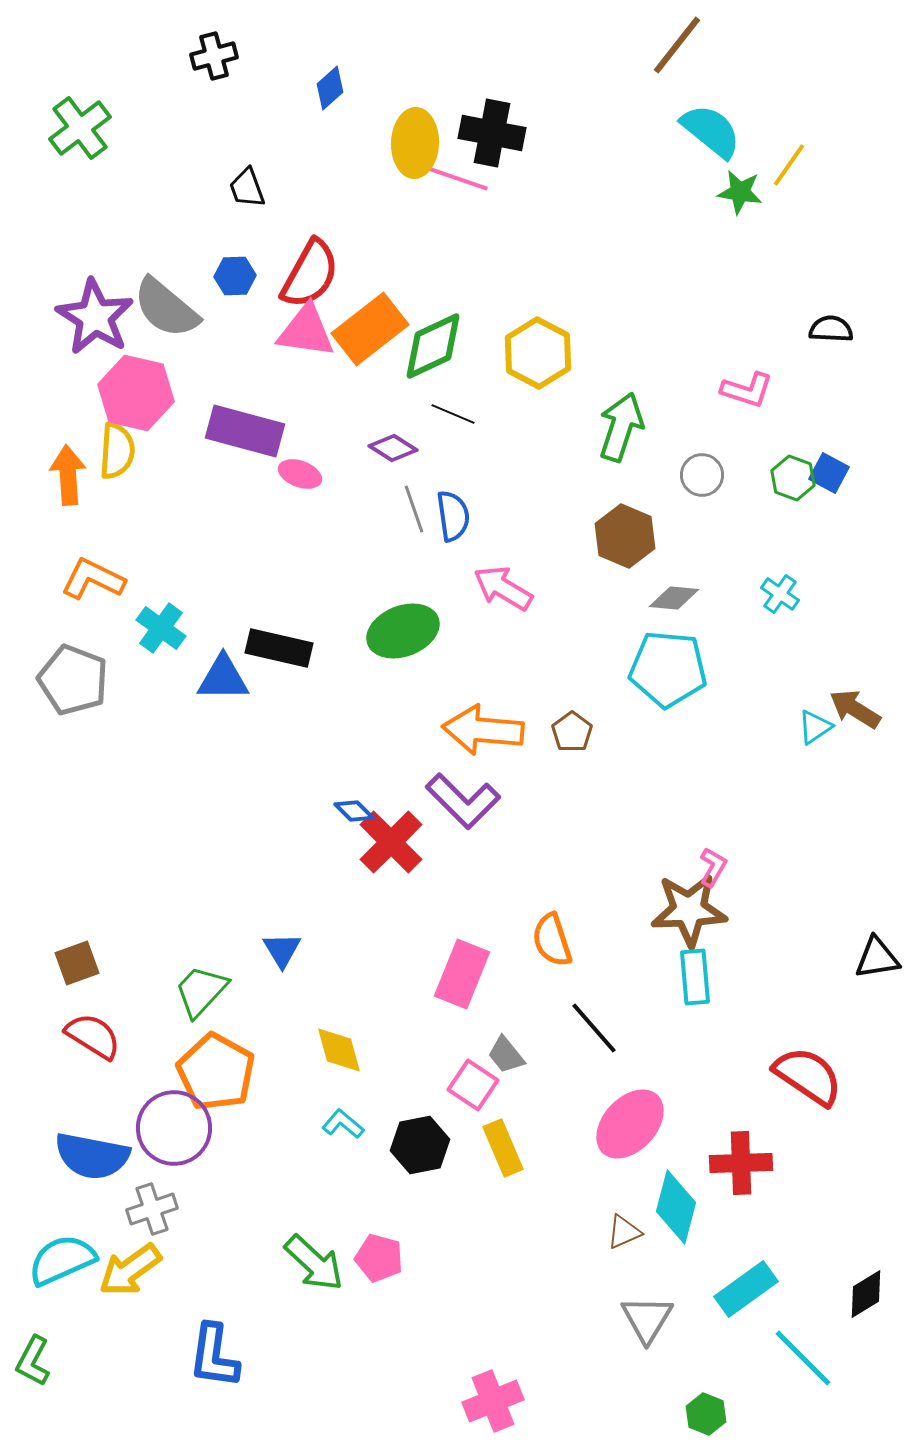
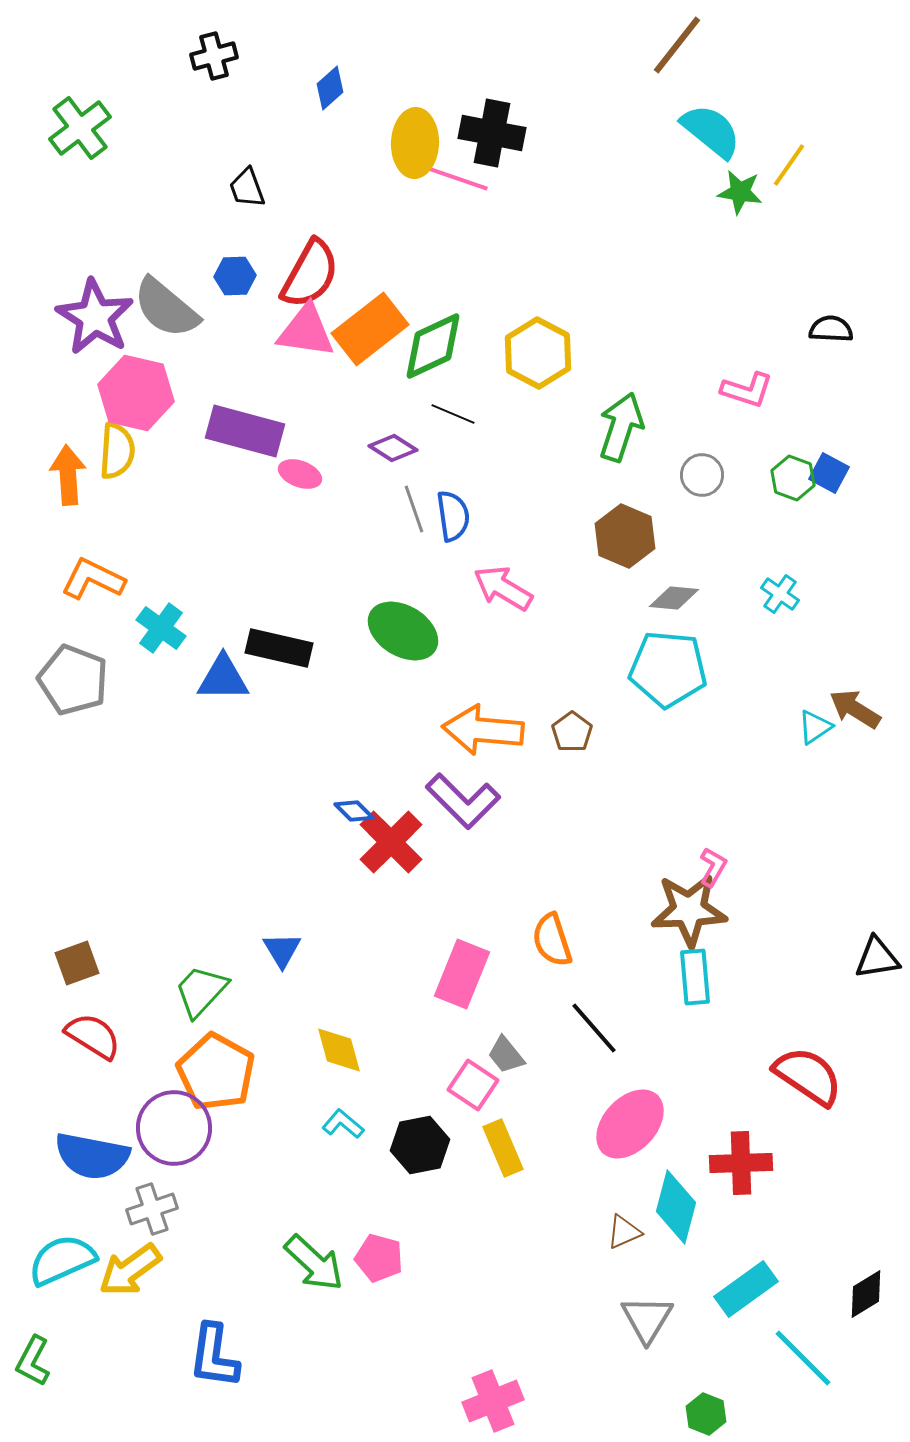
green ellipse at (403, 631): rotated 52 degrees clockwise
